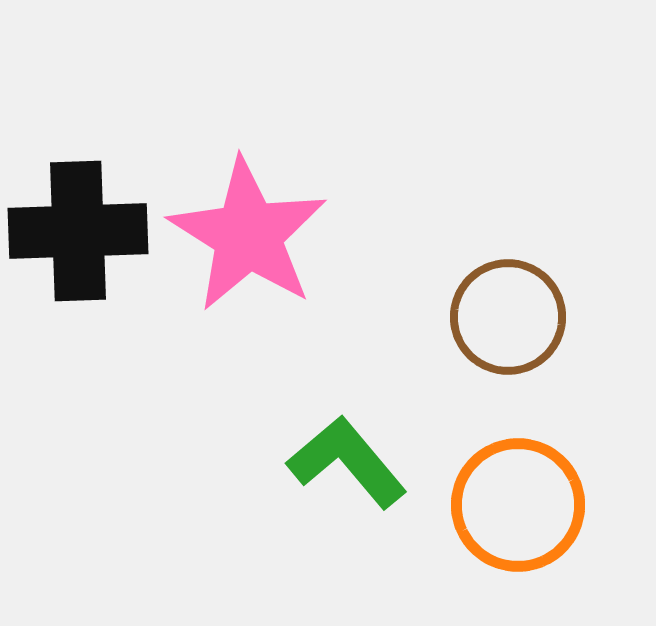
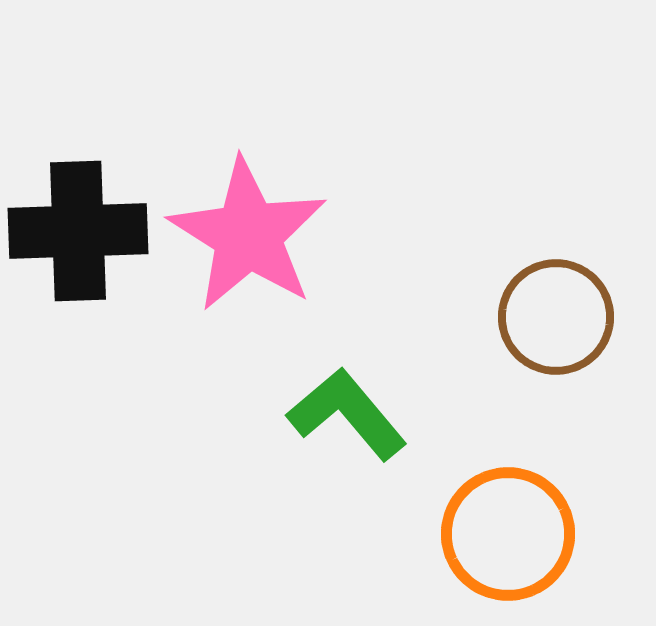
brown circle: moved 48 px right
green L-shape: moved 48 px up
orange circle: moved 10 px left, 29 px down
